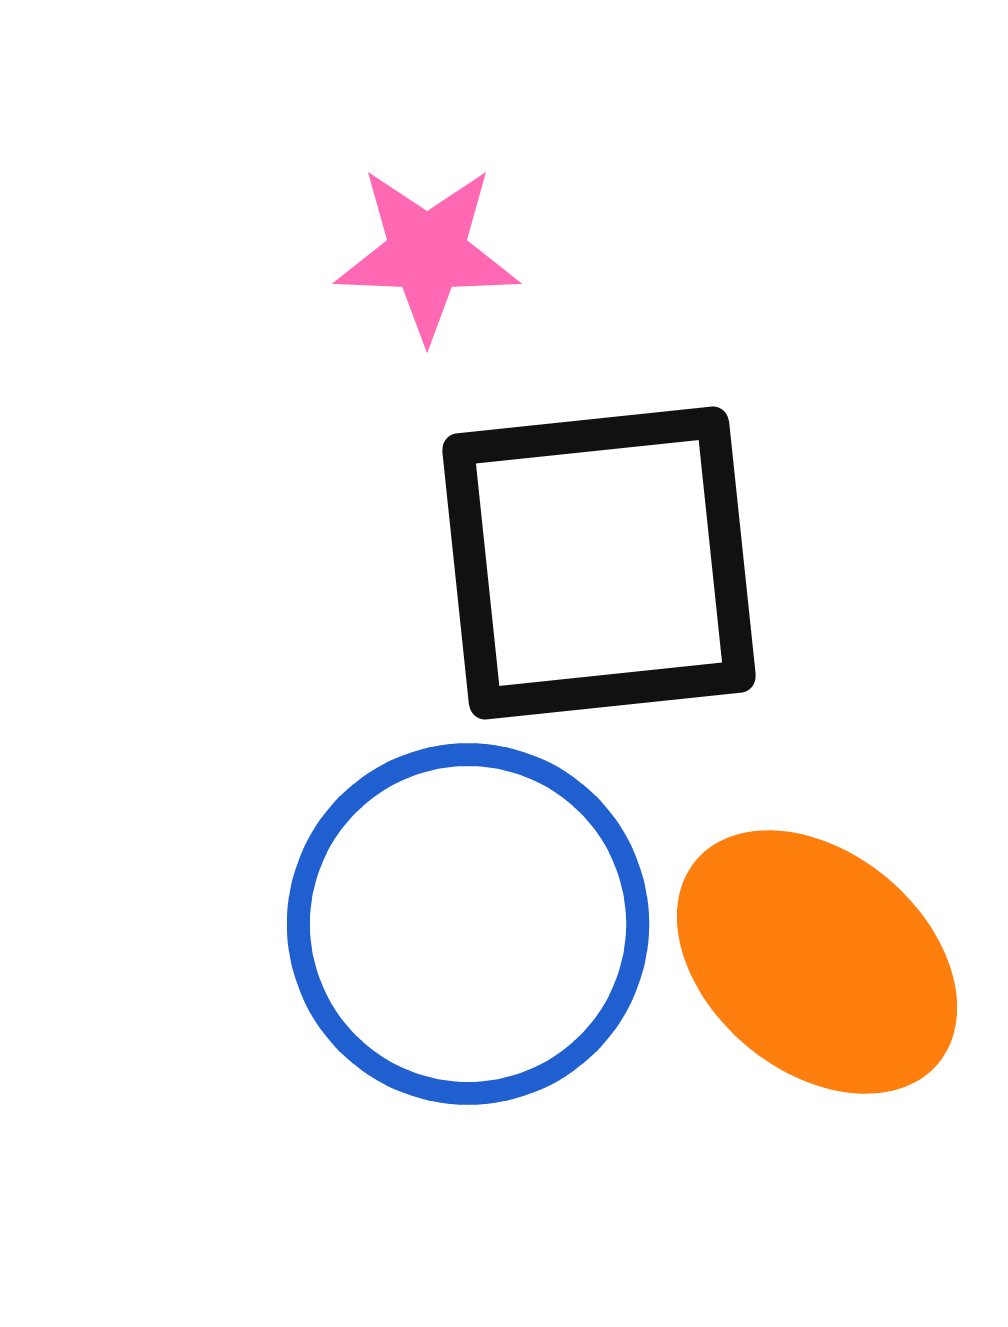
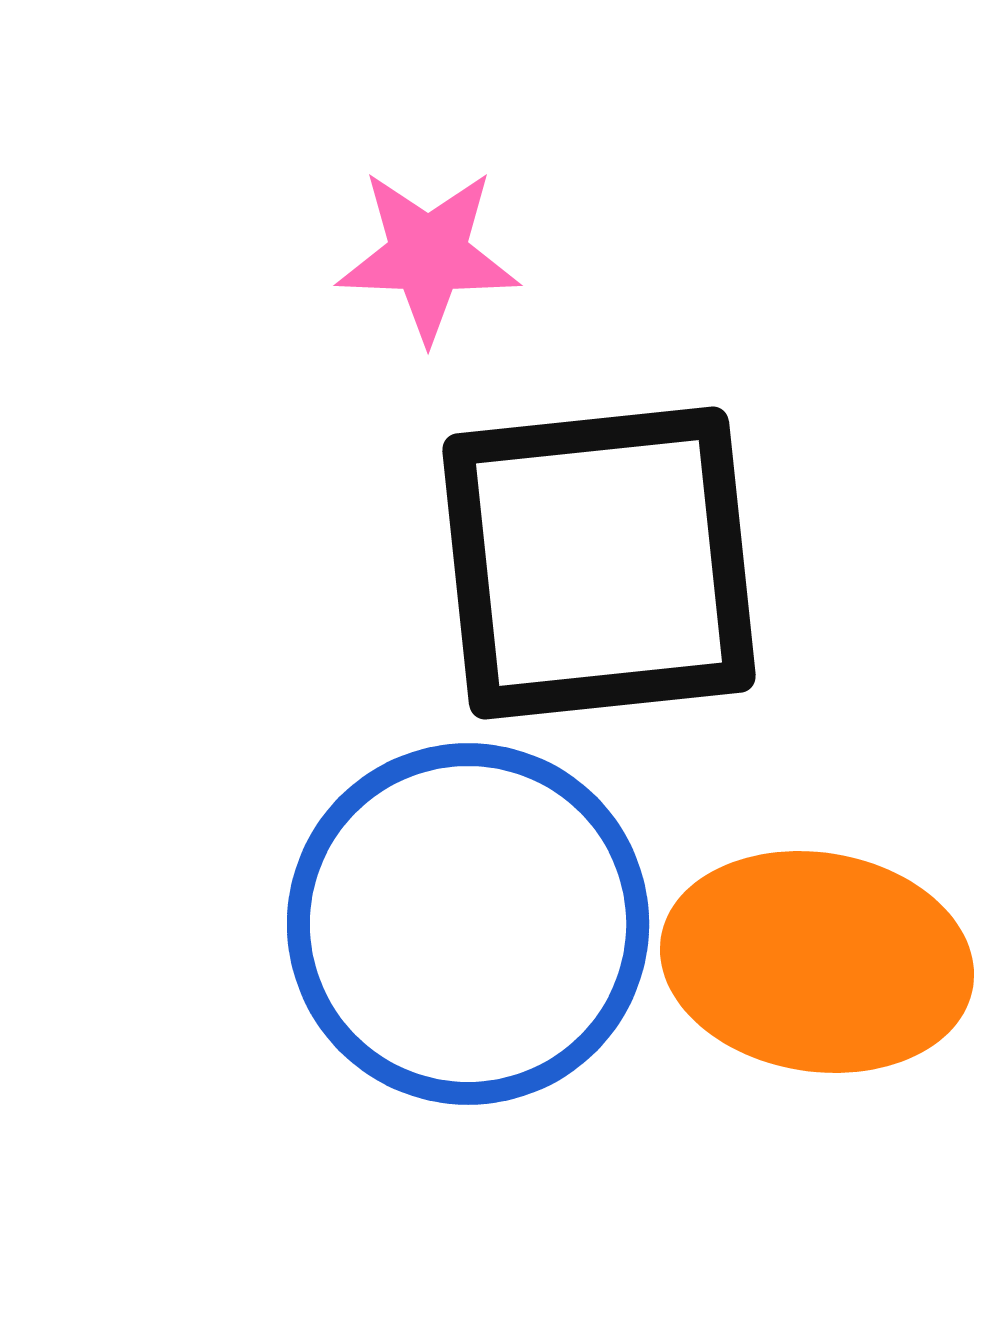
pink star: moved 1 px right, 2 px down
orange ellipse: rotated 31 degrees counterclockwise
